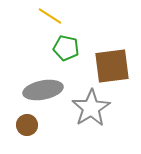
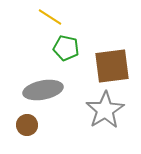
yellow line: moved 1 px down
gray star: moved 14 px right, 2 px down
